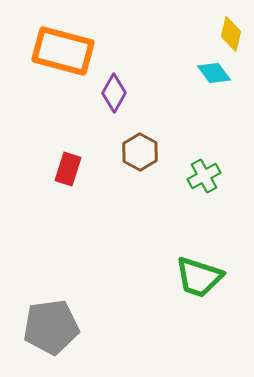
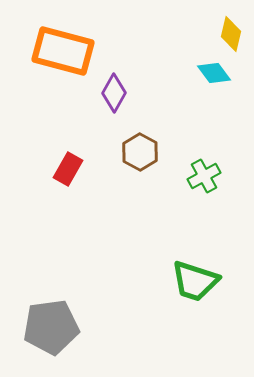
red rectangle: rotated 12 degrees clockwise
green trapezoid: moved 4 px left, 4 px down
